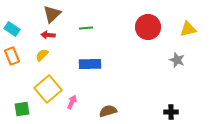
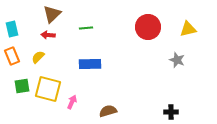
cyan rectangle: rotated 42 degrees clockwise
yellow semicircle: moved 4 px left, 2 px down
yellow square: rotated 36 degrees counterclockwise
green square: moved 23 px up
